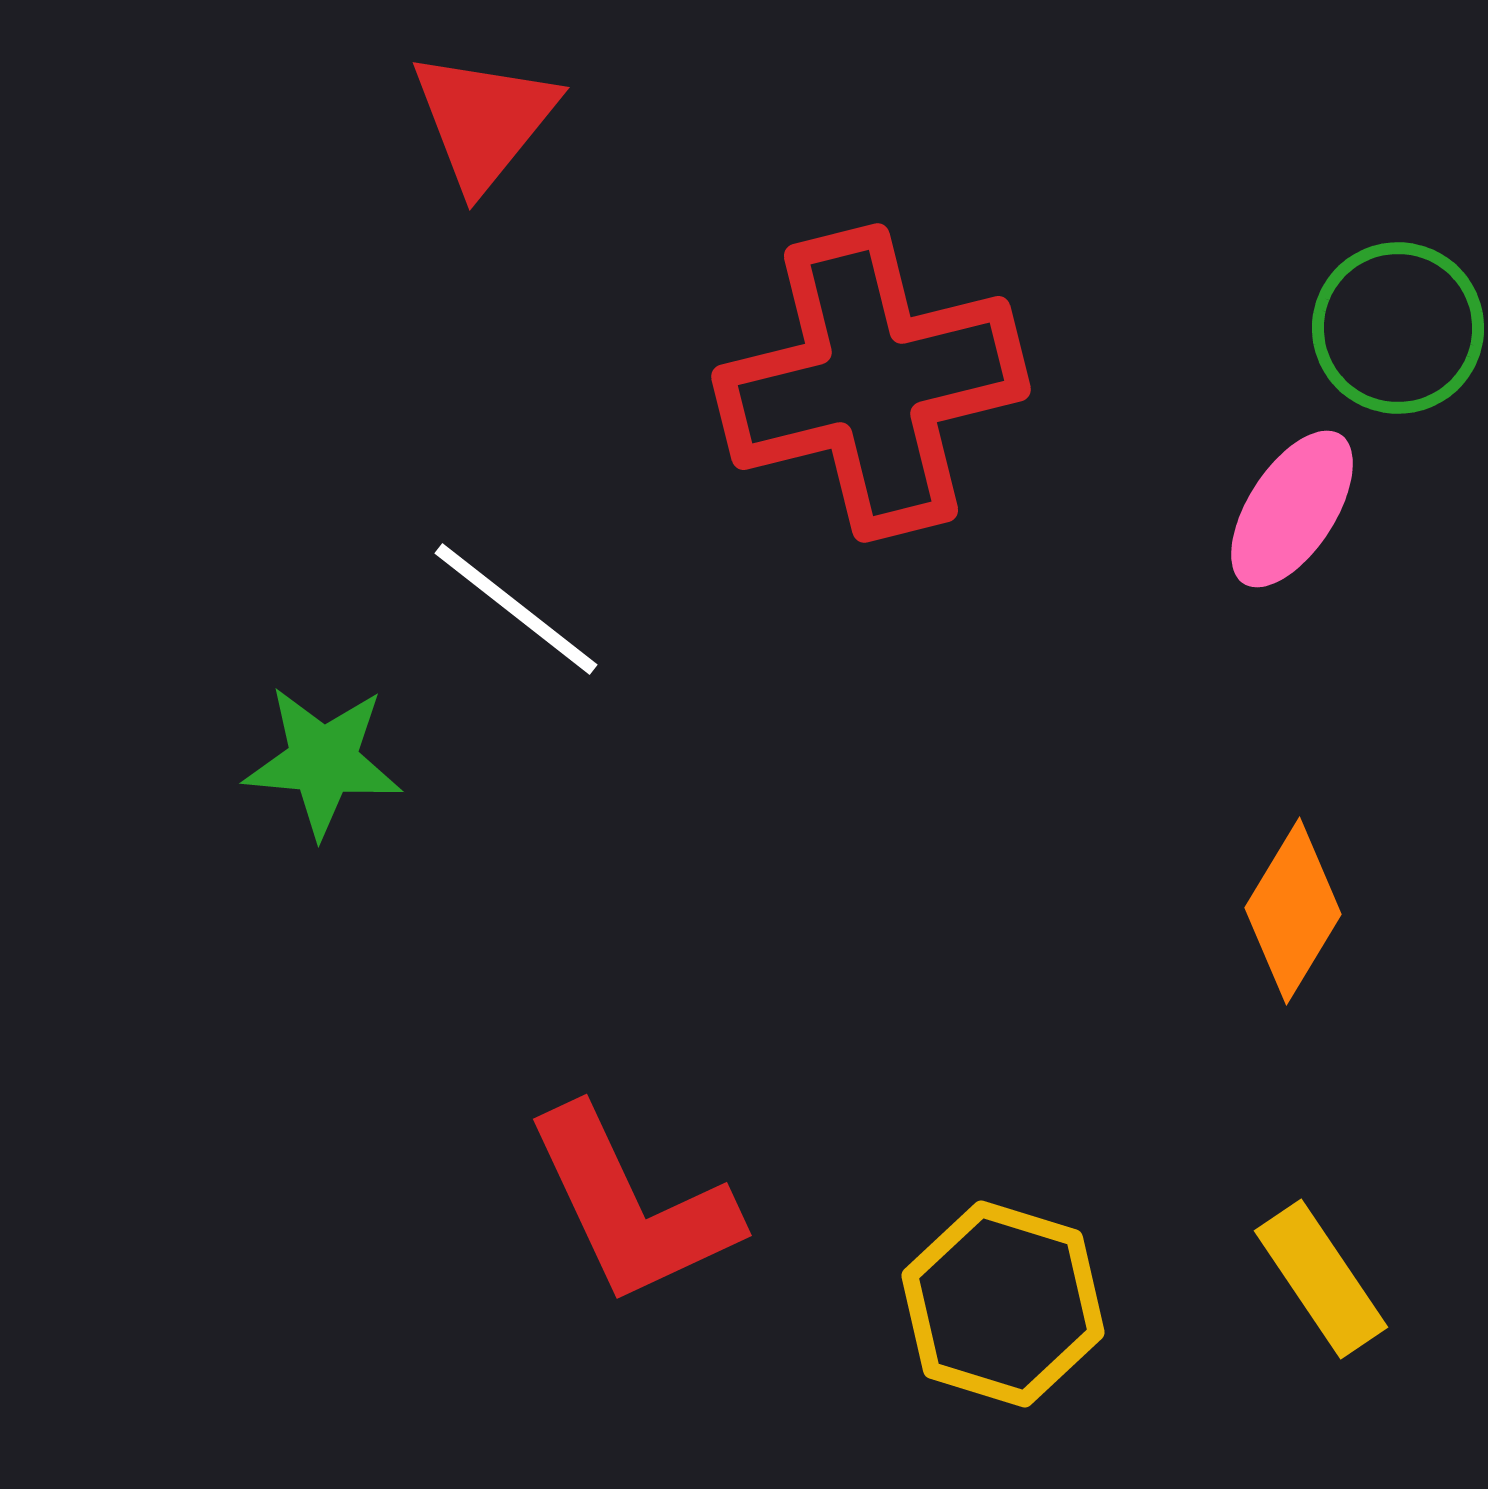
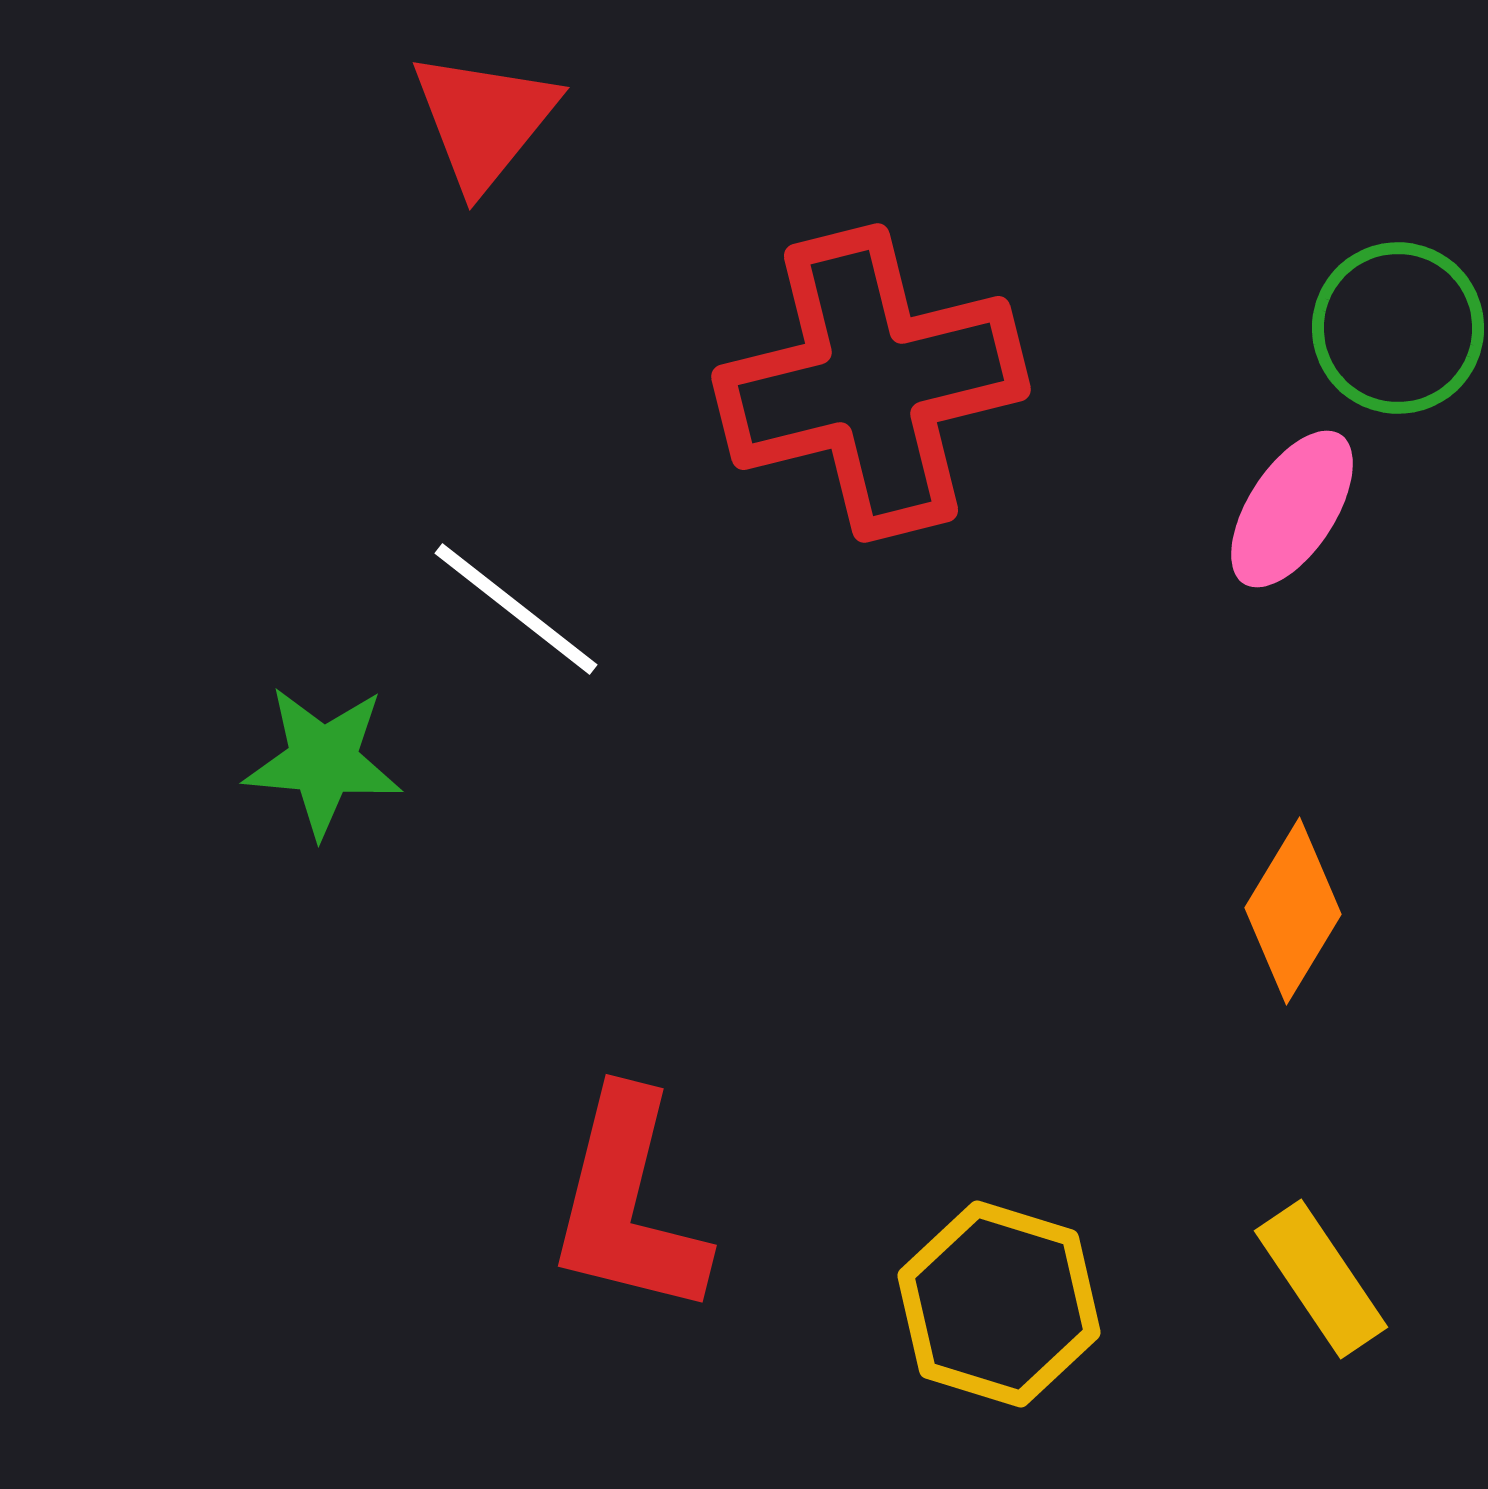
red L-shape: moved 4 px left, 2 px up; rotated 39 degrees clockwise
yellow hexagon: moved 4 px left
